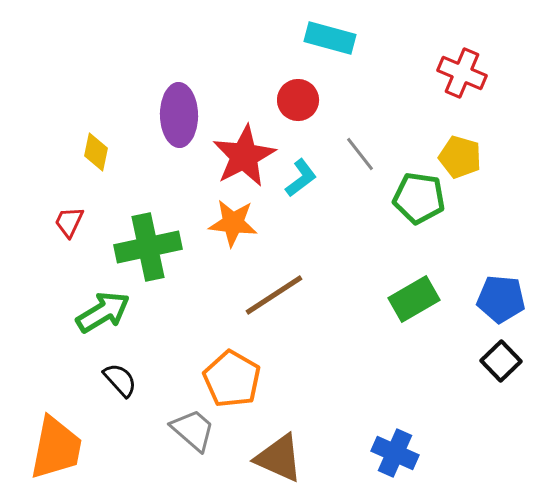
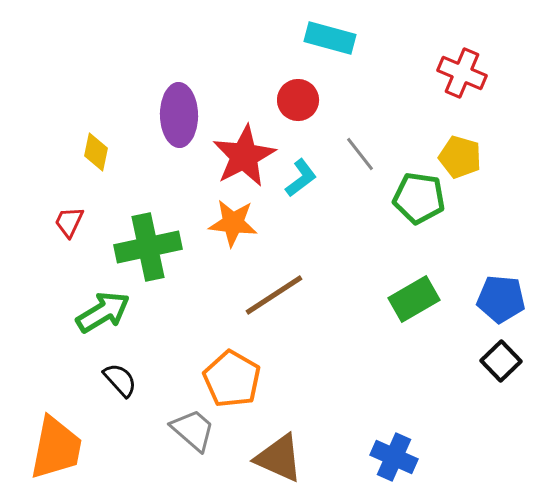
blue cross: moved 1 px left, 4 px down
